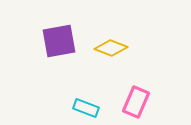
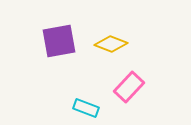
yellow diamond: moved 4 px up
pink rectangle: moved 7 px left, 15 px up; rotated 20 degrees clockwise
